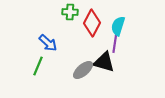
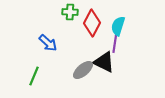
black triangle: rotated 10 degrees clockwise
green line: moved 4 px left, 10 px down
